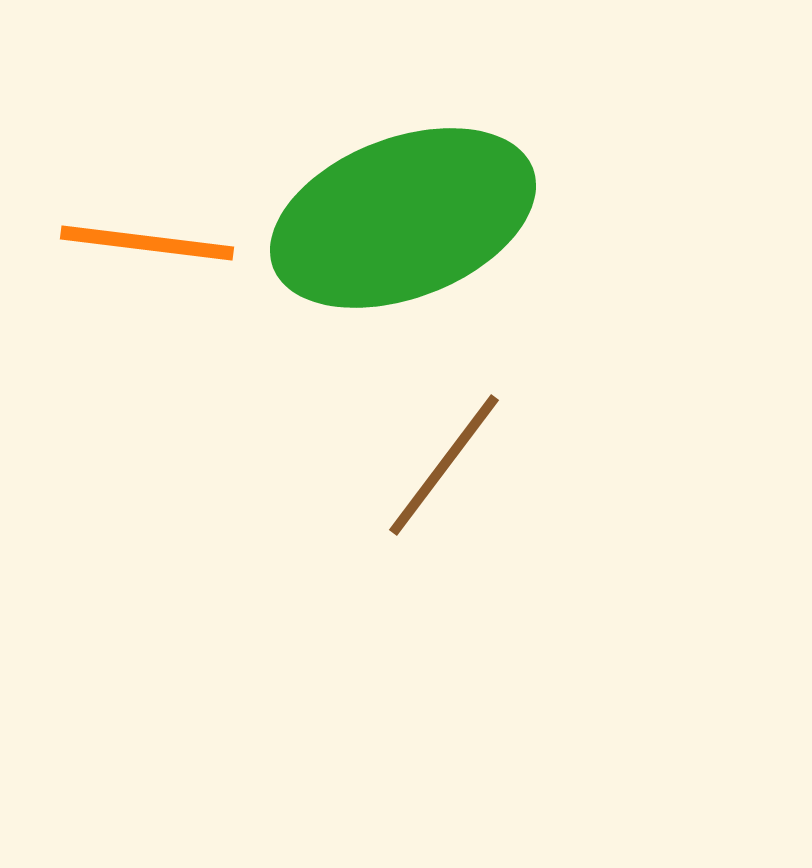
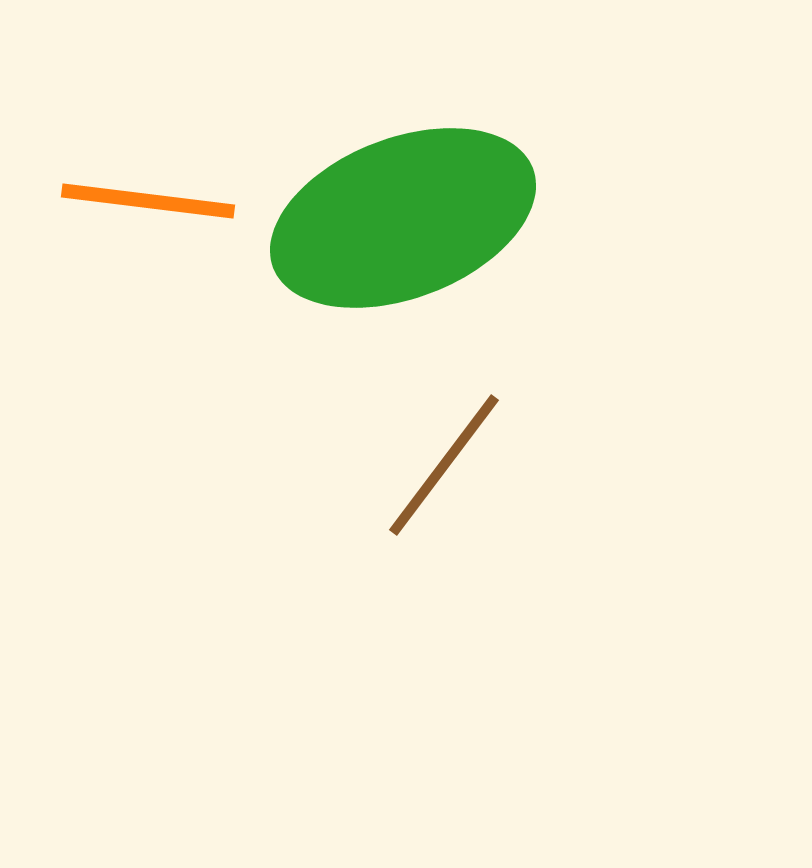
orange line: moved 1 px right, 42 px up
